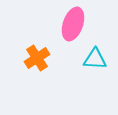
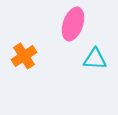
orange cross: moved 13 px left, 2 px up
